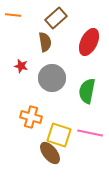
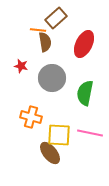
orange line: moved 25 px right, 15 px down
red ellipse: moved 5 px left, 2 px down
green semicircle: moved 2 px left, 2 px down
yellow square: rotated 15 degrees counterclockwise
